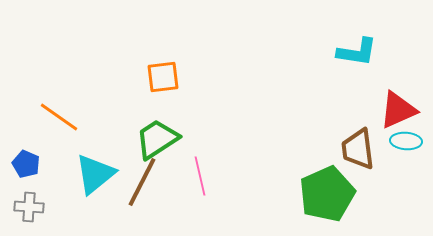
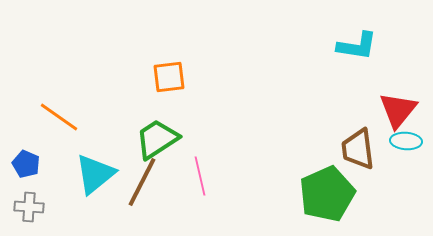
cyan L-shape: moved 6 px up
orange square: moved 6 px right
red triangle: rotated 27 degrees counterclockwise
